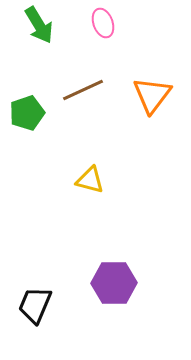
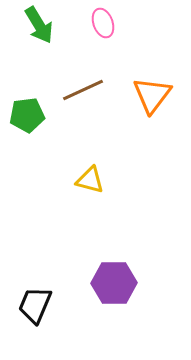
green pentagon: moved 2 px down; rotated 12 degrees clockwise
